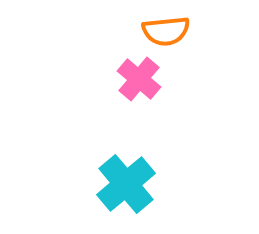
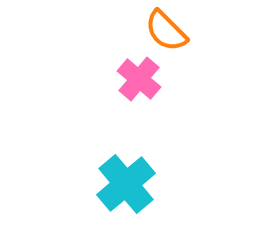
orange semicircle: rotated 51 degrees clockwise
